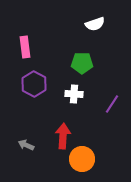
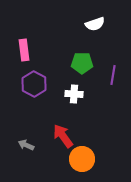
pink rectangle: moved 1 px left, 3 px down
purple line: moved 1 px right, 29 px up; rotated 24 degrees counterclockwise
red arrow: rotated 40 degrees counterclockwise
